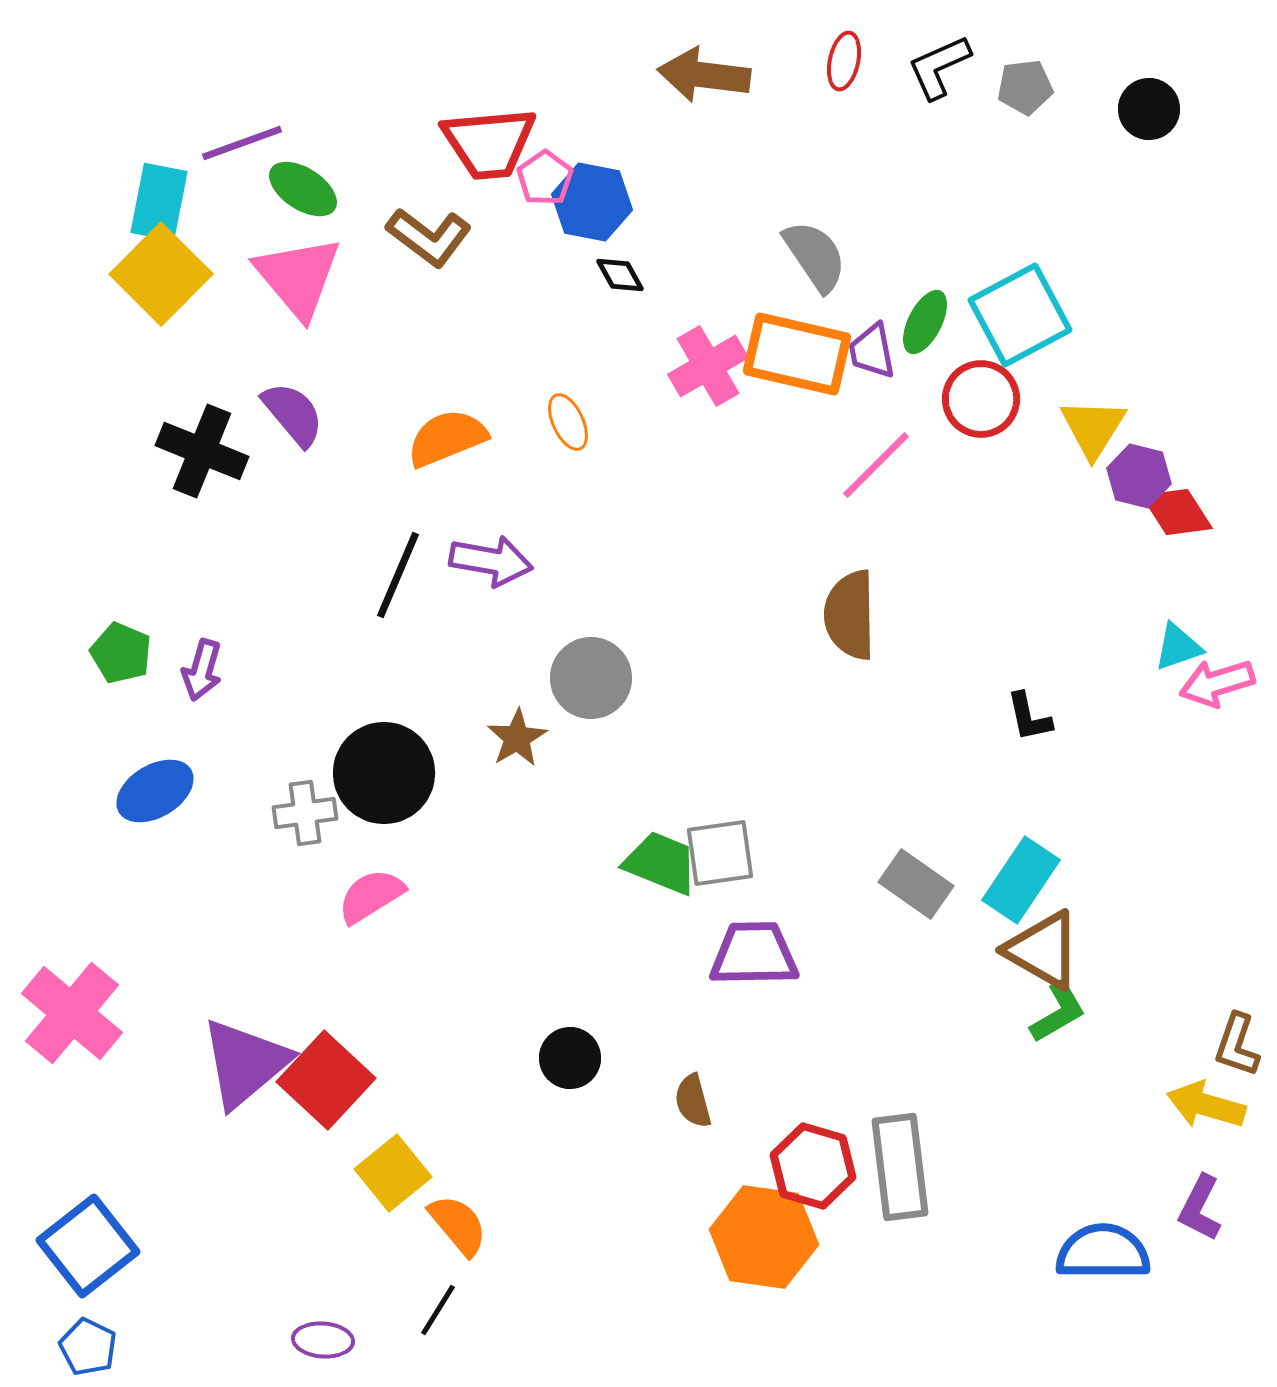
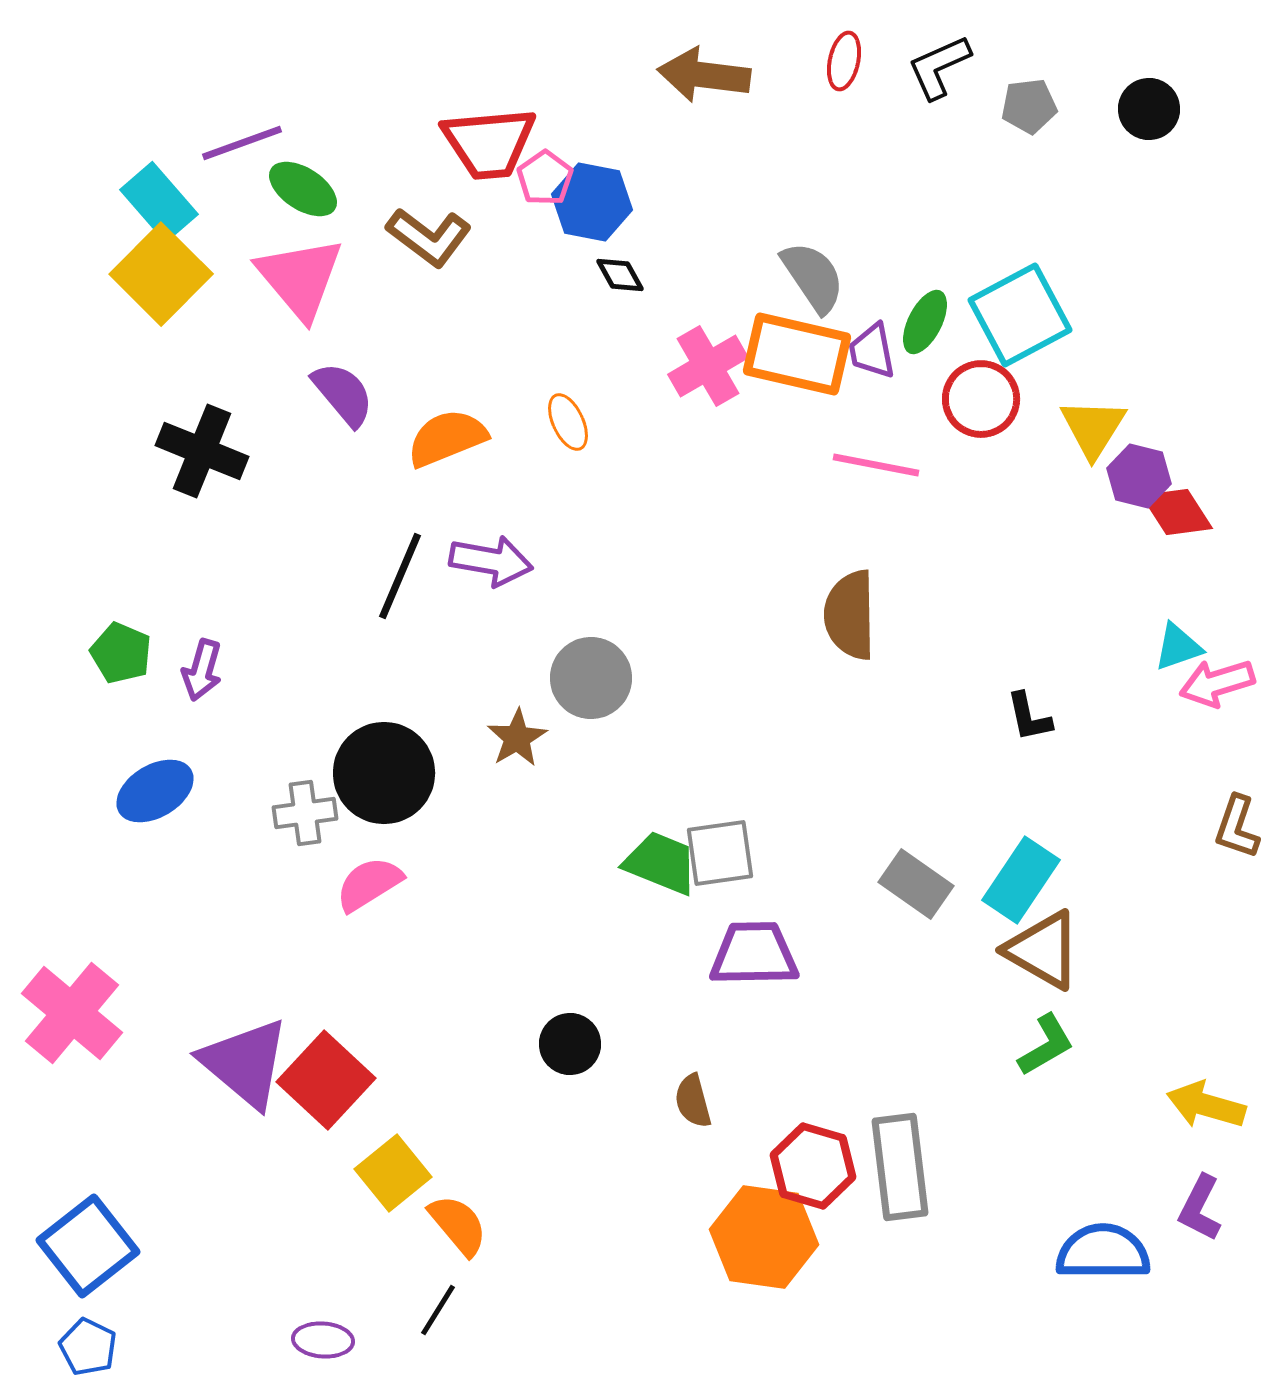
gray pentagon at (1025, 87): moved 4 px right, 19 px down
cyan rectangle at (159, 202): rotated 52 degrees counterclockwise
gray semicircle at (815, 256): moved 2 px left, 21 px down
pink triangle at (298, 277): moved 2 px right, 1 px down
purple semicircle at (293, 414): moved 50 px right, 20 px up
pink line at (876, 465): rotated 56 degrees clockwise
black line at (398, 575): moved 2 px right, 1 px down
pink semicircle at (371, 896): moved 2 px left, 12 px up
green L-shape at (1058, 1012): moved 12 px left, 33 px down
brown L-shape at (1237, 1045): moved 218 px up
black circle at (570, 1058): moved 14 px up
purple triangle at (245, 1063): rotated 40 degrees counterclockwise
